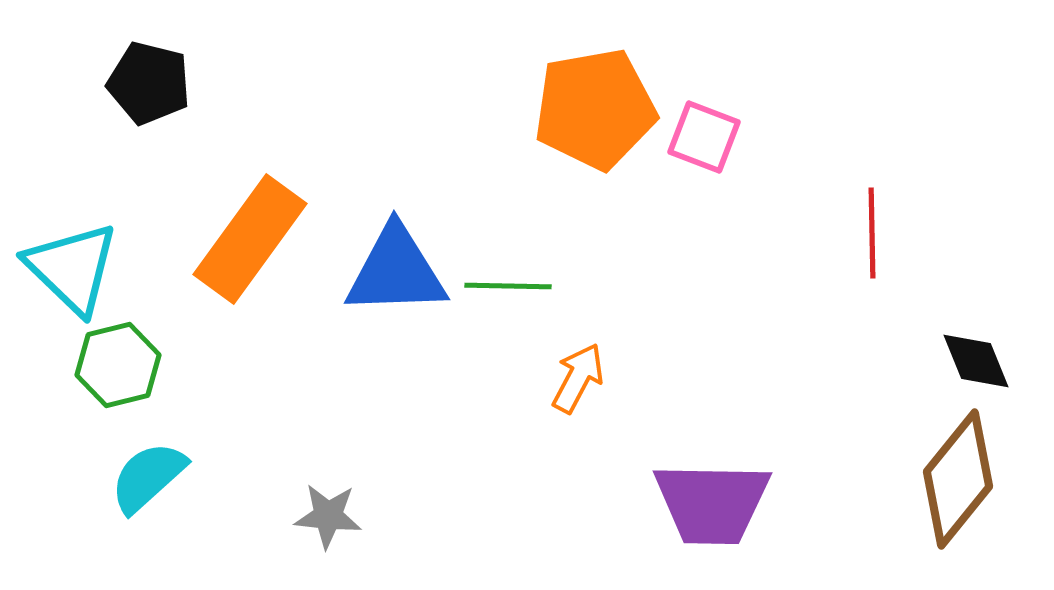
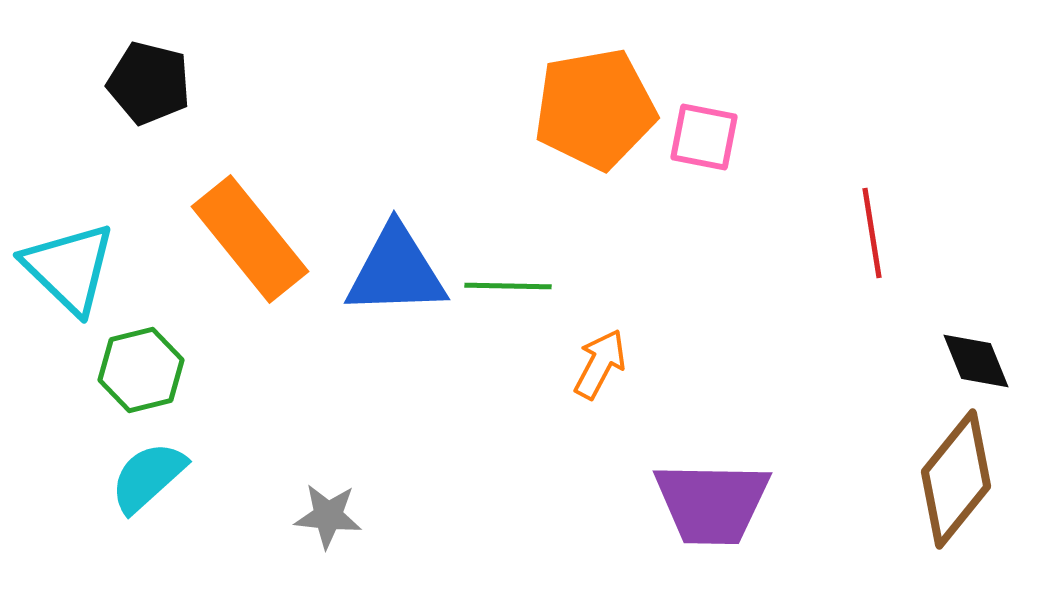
pink square: rotated 10 degrees counterclockwise
red line: rotated 8 degrees counterclockwise
orange rectangle: rotated 75 degrees counterclockwise
cyan triangle: moved 3 px left
green hexagon: moved 23 px right, 5 px down
orange arrow: moved 22 px right, 14 px up
brown diamond: moved 2 px left
